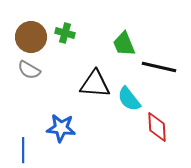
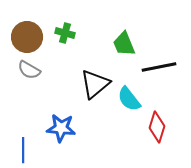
brown circle: moved 4 px left
black line: rotated 24 degrees counterclockwise
black triangle: rotated 44 degrees counterclockwise
red diamond: rotated 20 degrees clockwise
